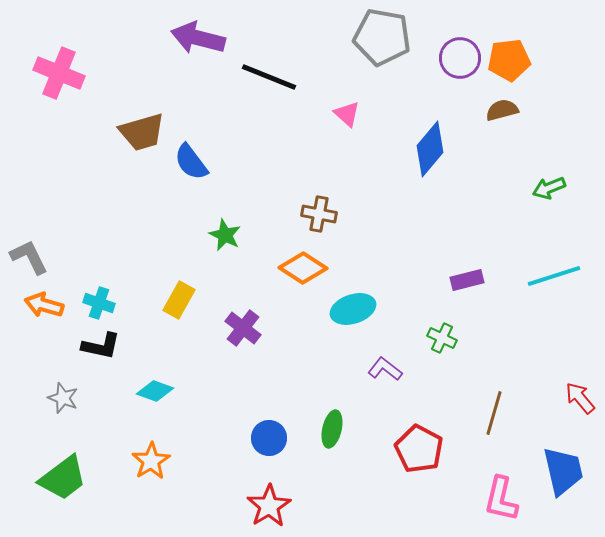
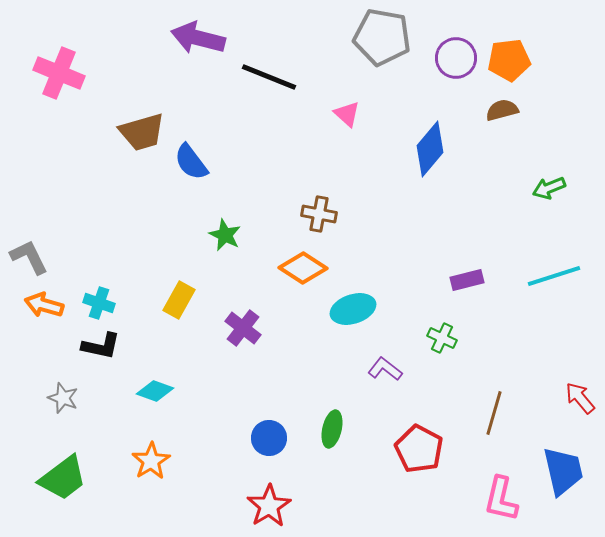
purple circle: moved 4 px left
